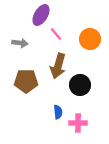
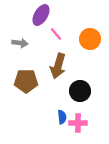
black circle: moved 6 px down
blue semicircle: moved 4 px right, 5 px down
